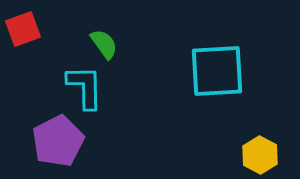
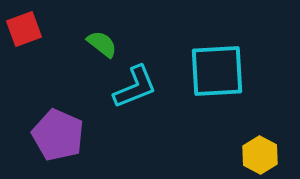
red square: moved 1 px right
green semicircle: moved 2 px left; rotated 16 degrees counterclockwise
cyan L-shape: moved 50 px right; rotated 69 degrees clockwise
purple pentagon: moved 6 px up; rotated 21 degrees counterclockwise
